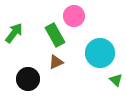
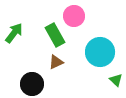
cyan circle: moved 1 px up
black circle: moved 4 px right, 5 px down
